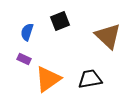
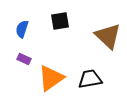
black square: rotated 12 degrees clockwise
blue semicircle: moved 5 px left, 3 px up
orange triangle: moved 3 px right, 1 px up
